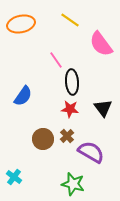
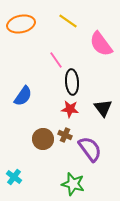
yellow line: moved 2 px left, 1 px down
brown cross: moved 2 px left, 1 px up; rotated 24 degrees counterclockwise
purple semicircle: moved 1 px left, 3 px up; rotated 24 degrees clockwise
